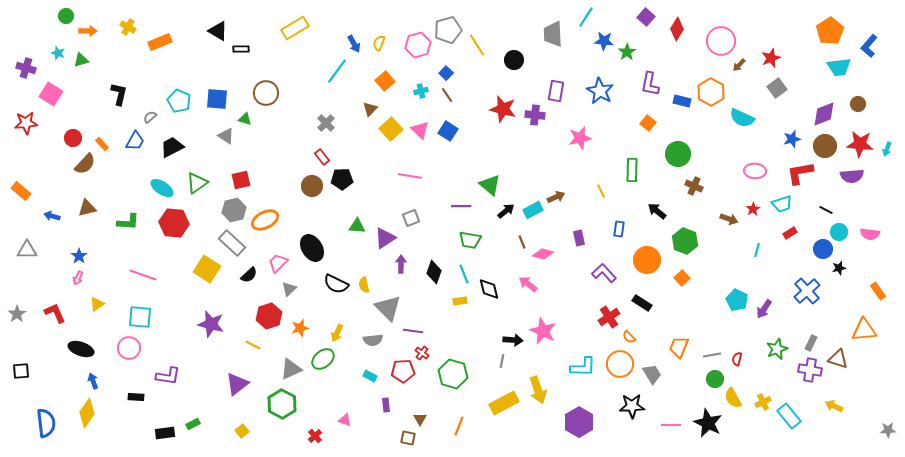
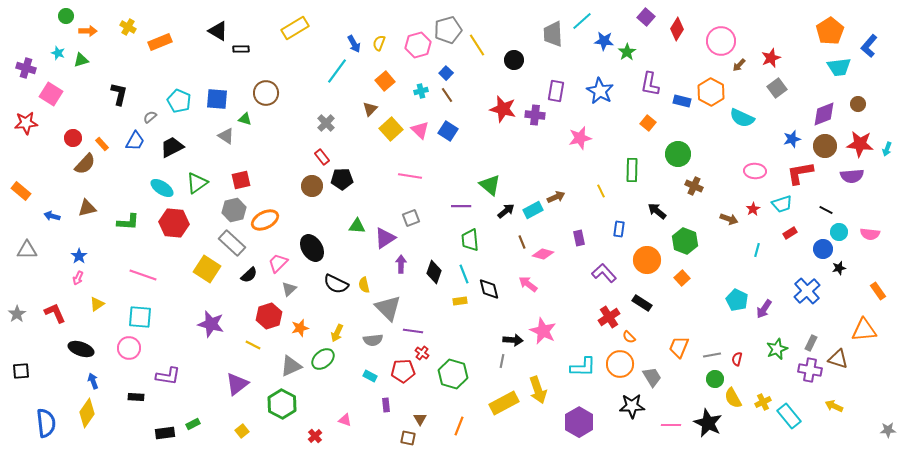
cyan line at (586, 17): moved 4 px left, 4 px down; rotated 15 degrees clockwise
green trapezoid at (470, 240): rotated 75 degrees clockwise
gray triangle at (291, 369): moved 3 px up
gray trapezoid at (652, 374): moved 3 px down
